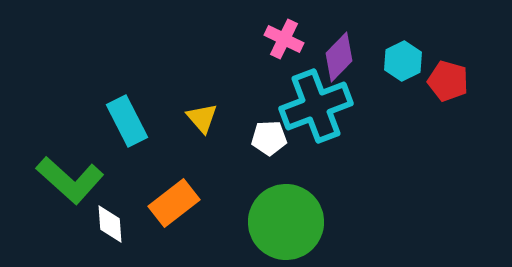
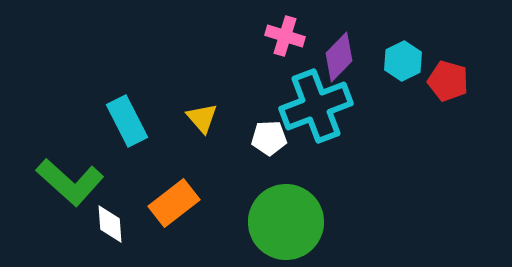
pink cross: moved 1 px right, 3 px up; rotated 9 degrees counterclockwise
green L-shape: moved 2 px down
